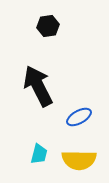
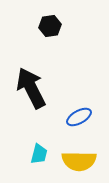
black hexagon: moved 2 px right
black arrow: moved 7 px left, 2 px down
yellow semicircle: moved 1 px down
